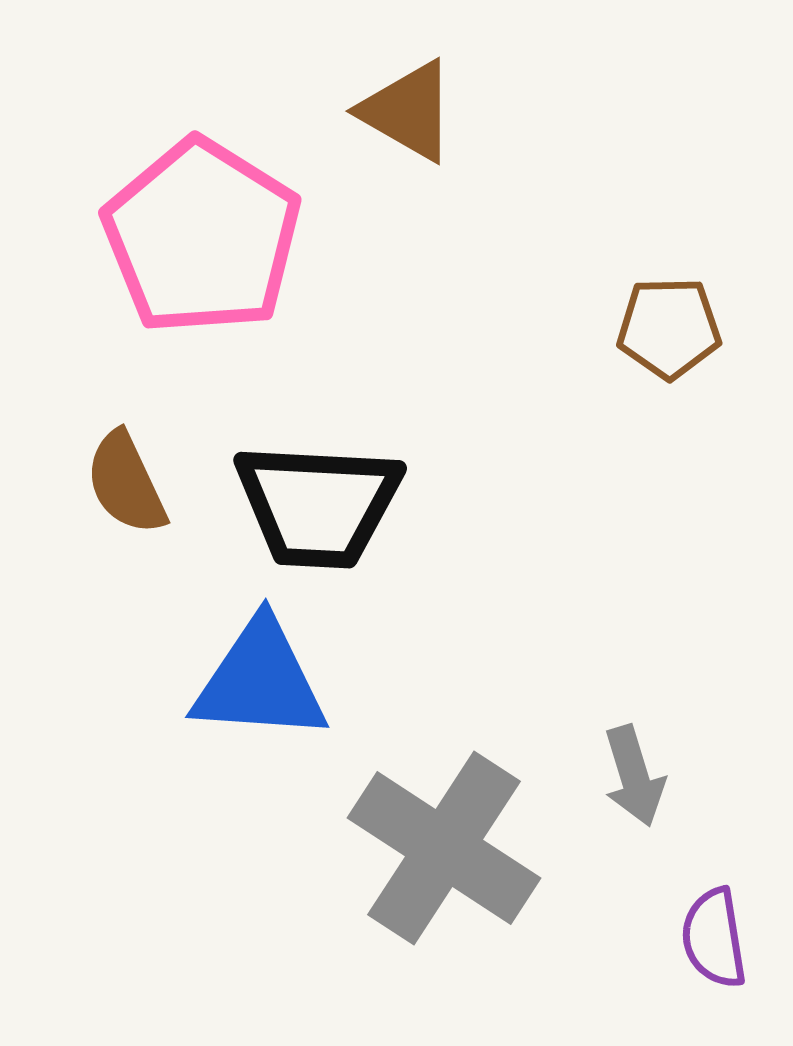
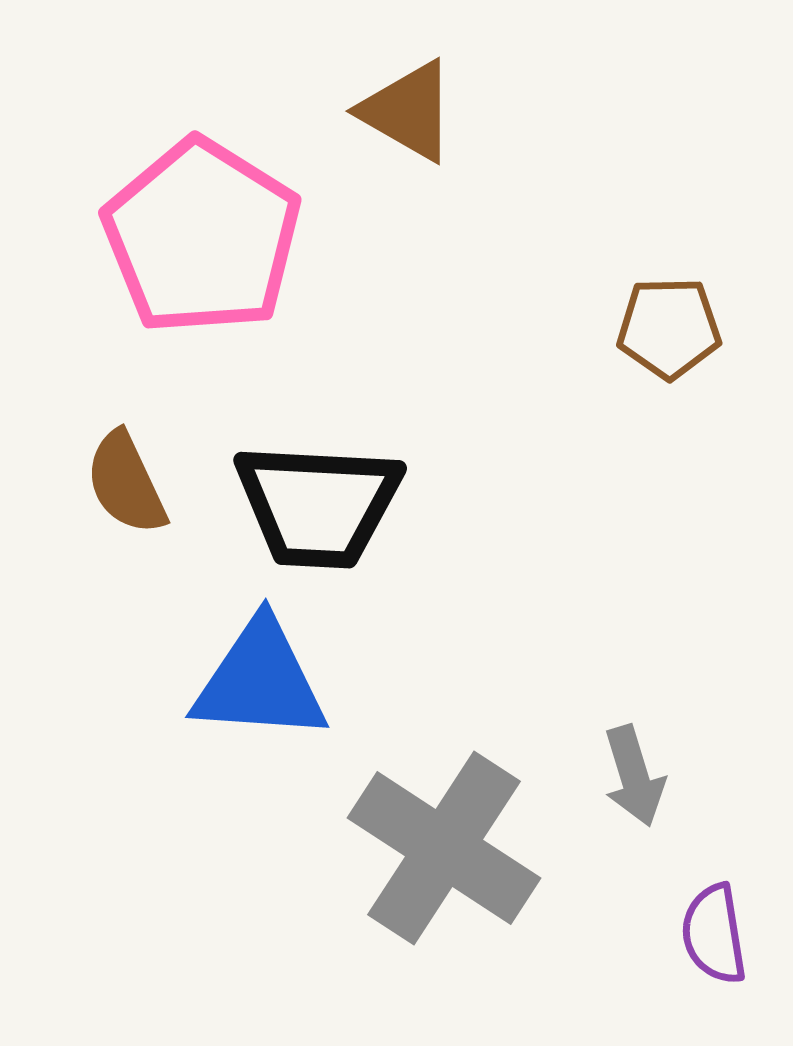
purple semicircle: moved 4 px up
